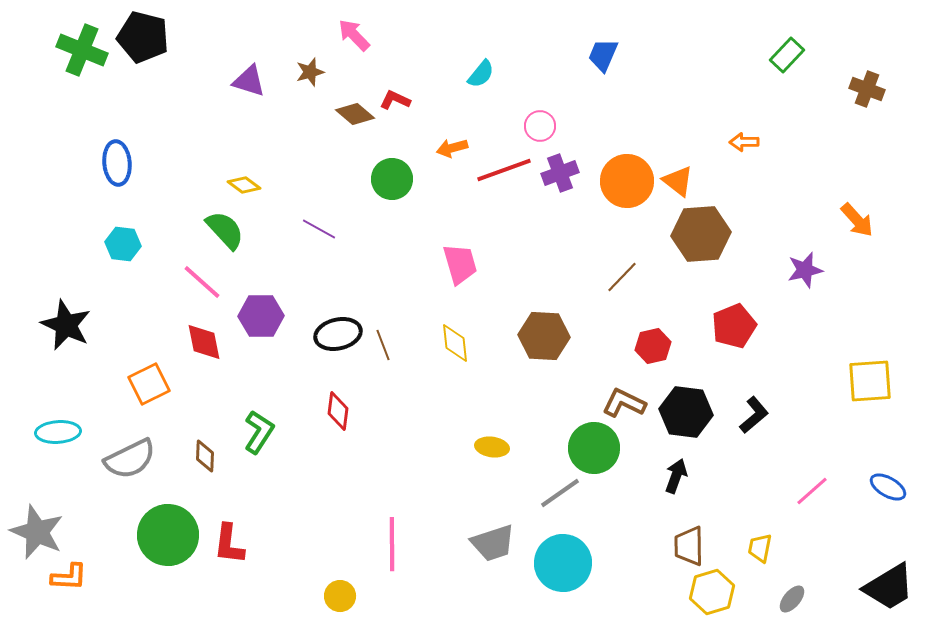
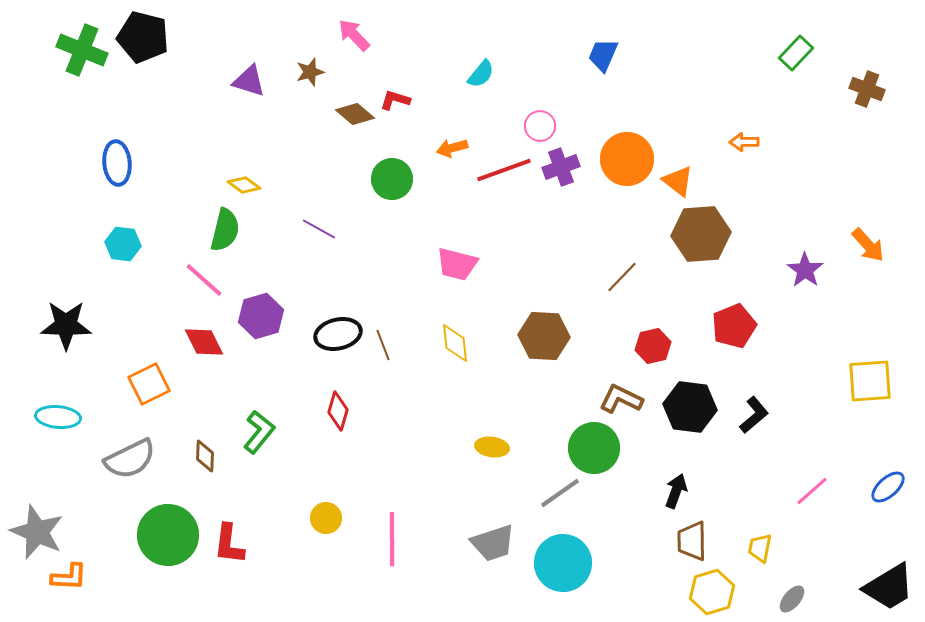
green rectangle at (787, 55): moved 9 px right, 2 px up
red L-shape at (395, 100): rotated 8 degrees counterclockwise
purple cross at (560, 173): moved 1 px right, 6 px up
orange circle at (627, 181): moved 22 px up
orange arrow at (857, 220): moved 11 px right, 25 px down
green semicircle at (225, 230): rotated 57 degrees clockwise
pink trapezoid at (460, 264): moved 3 px left; rotated 120 degrees clockwise
purple star at (805, 270): rotated 24 degrees counterclockwise
pink line at (202, 282): moved 2 px right, 2 px up
purple hexagon at (261, 316): rotated 15 degrees counterclockwise
black star at (66, 325): rotated 24 degrees counterclockwise
red diamond at (204, 342): rotated 15 degrees counterclockwise
brown L-shape at (624, 403): moved 3 px left, 4 px up
red diamond at (338, 411): rotated 9 degrees clockwise
black hexagon at (686, 412): moved 4 px right, 5 px up
cyan ellipse at (58, 432): moved 15 px up; rotated 9 degrees clockwise
green L-shape at (259, 432): rotated 6 degrees clockwise
black arrow at (676, 476): moved 15 px down
blue ellipse at (888, 487): rotated 72 degrees counterclockwise
pink line at (392, 544): moved 5 px up
brown trapezoid at (689, 546): moved 3 px right, 5 px up
yellow circle at (340, 596): moved 14 px left, 78 px up
